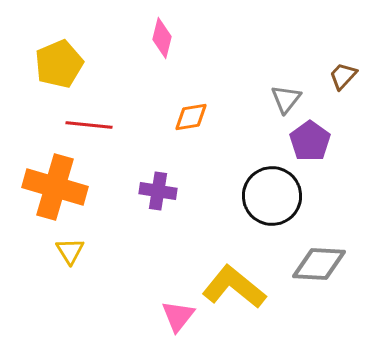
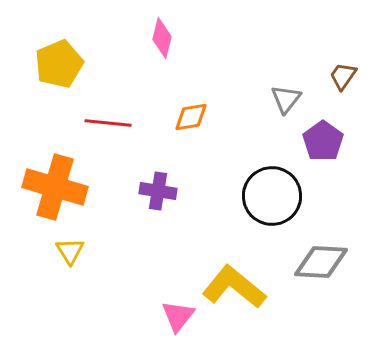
brown trapezoid: rotated 8 degrees counterclockwise
red line: moved 19 px right, 2 px up
purple pentagon: moved 13 px right
gray diamond: moved 2 px right, 2 px up
